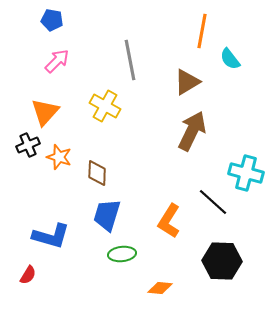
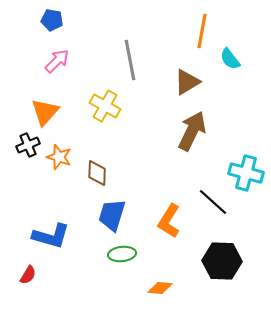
blue trapezoid: moved 5 px right
